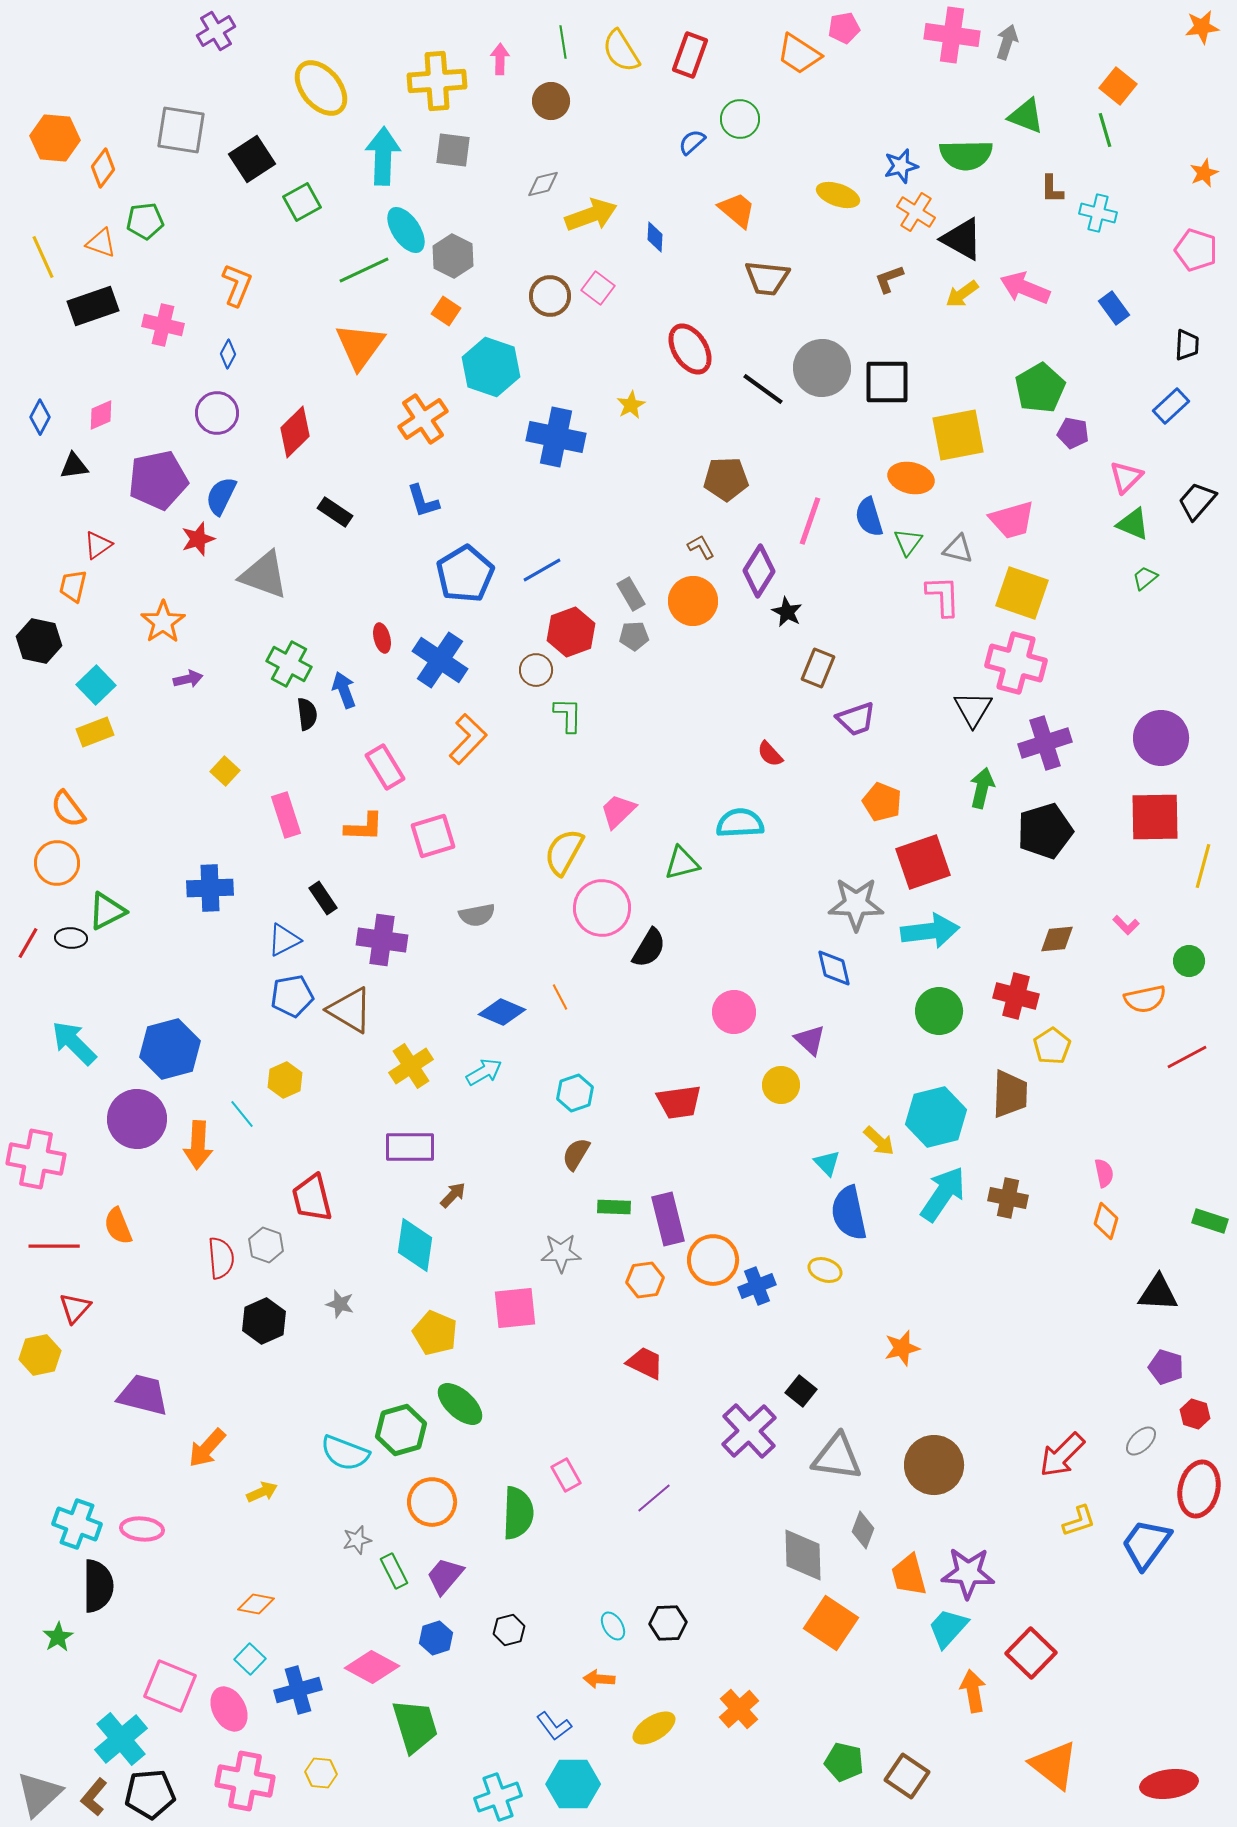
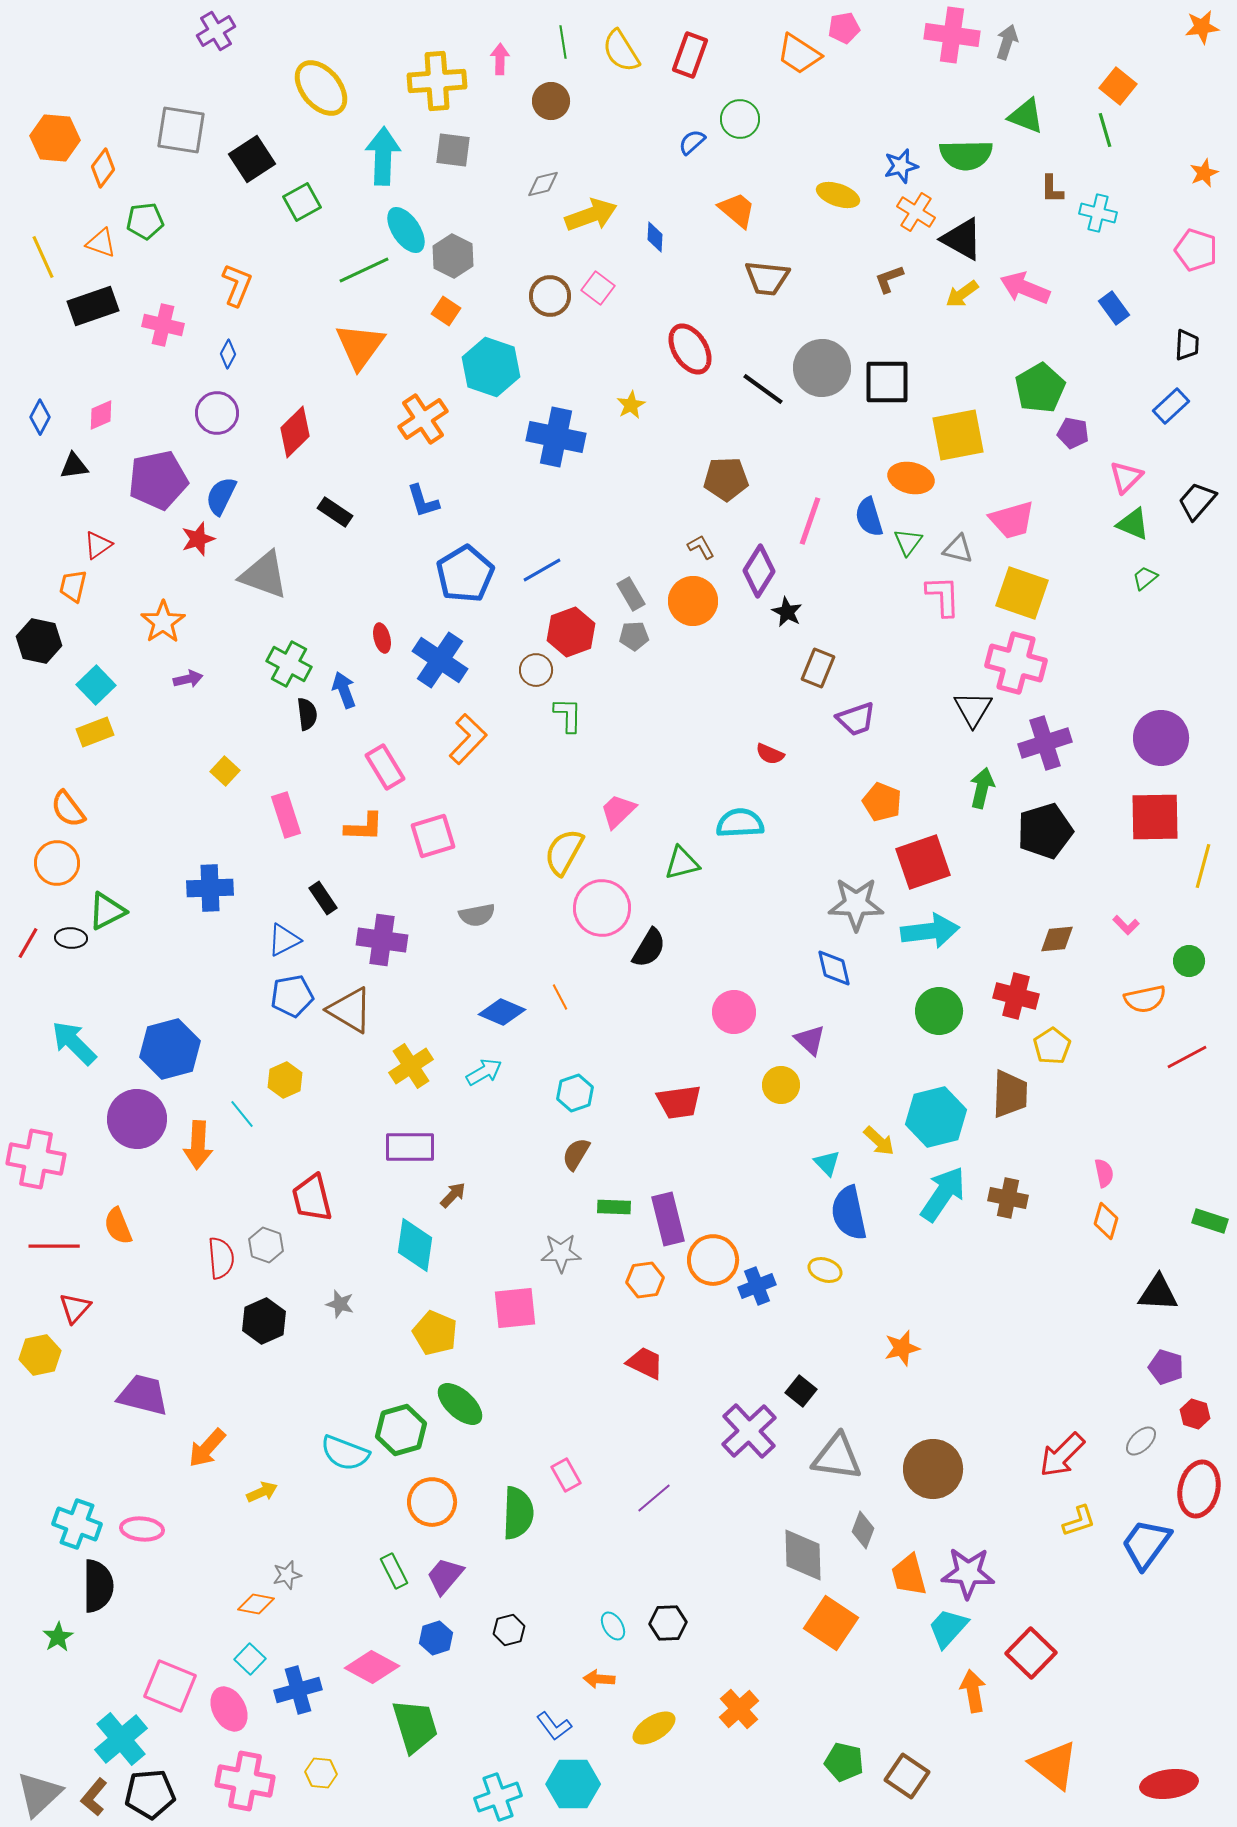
red semicircle at (770, 754): rotated 24 degrees counterclockwise
brown circle at (934, 1465): moved 1 px left, 4 px down
gray star at (357, 1540): moved 70 px left, 35 px down
